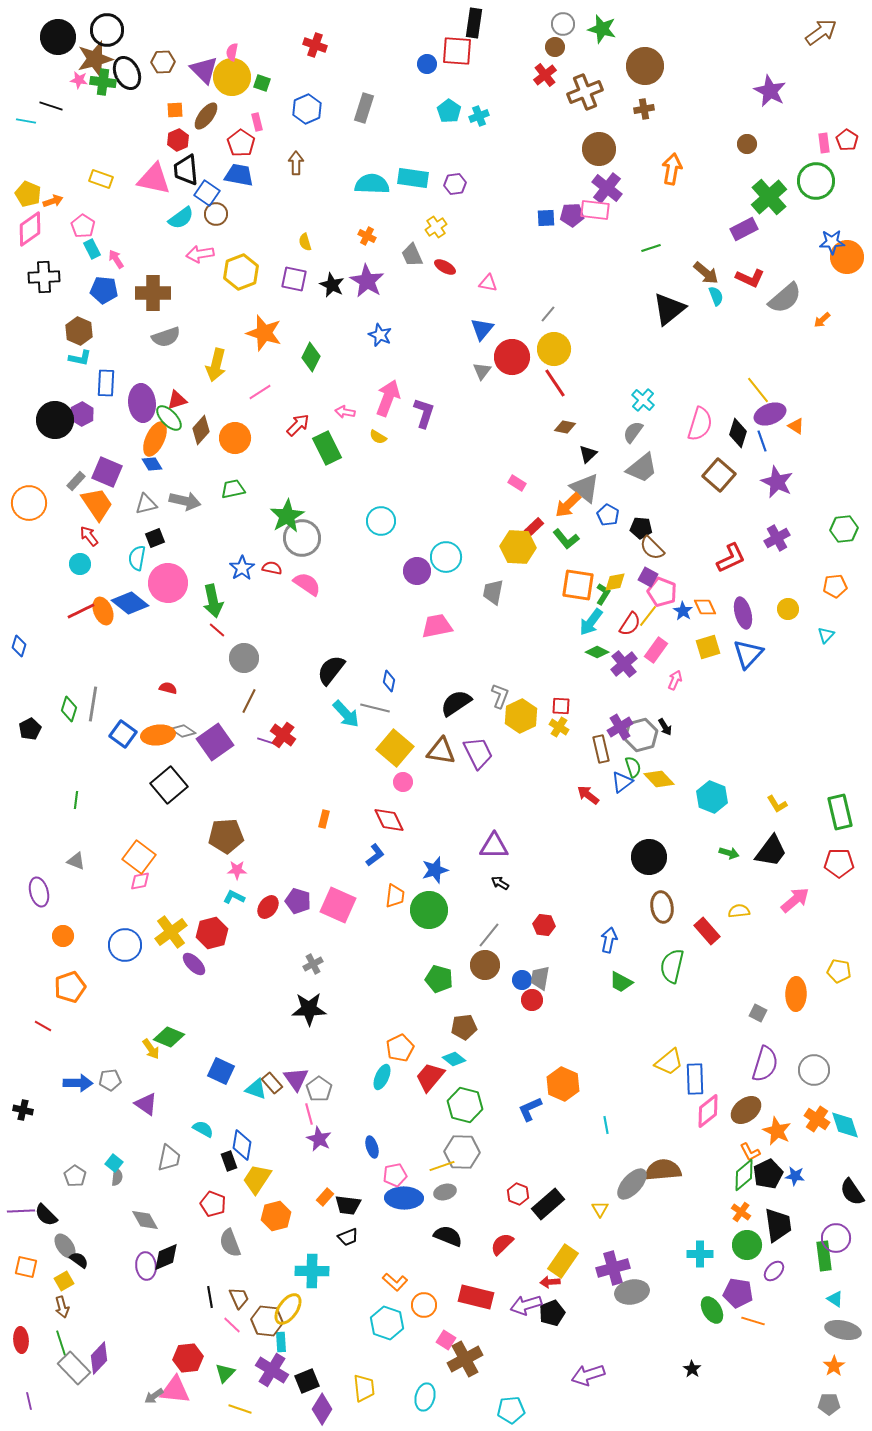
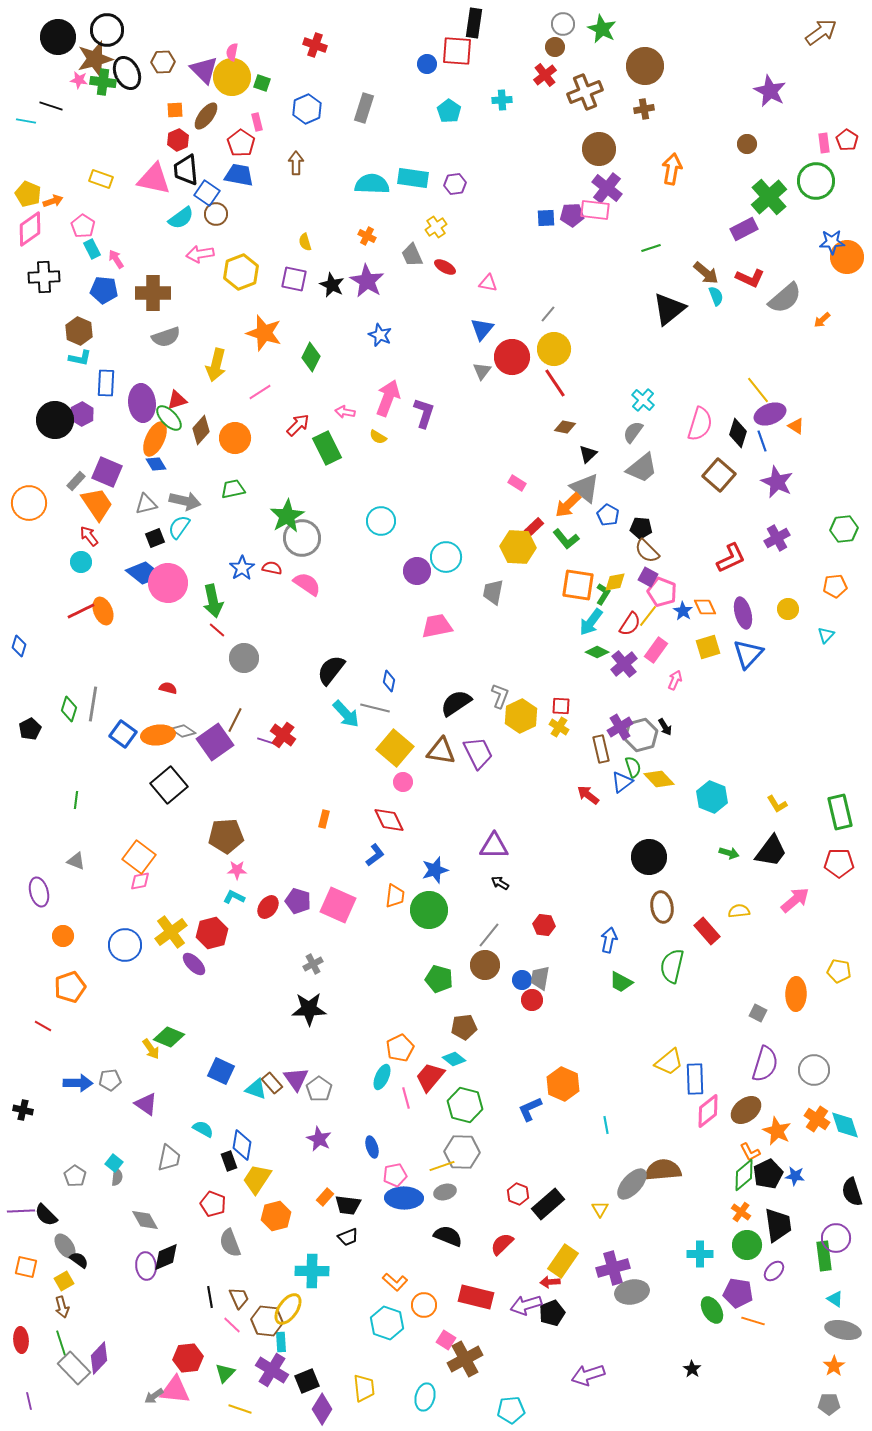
green star at (602, 29): rotated 12 degrees clockwise
cyan cross at (479, 116): moved 23 px right, 16 px up; rotated 18 degrees clockwise
blue diamond at (152, 464): moved 4 px right
brown semicircle at (652, 548): moved 5 px left, 3 px down
cyan semicircle at (137, 558): moved 42 px right, 31 px up; rotated 25 degrees clockwise
cyan circle at (80, 564): moved 1 px right, 2 px up
blue diamond at (130, 603): moved 14 px right, 30 px up
brown line at (249, 701): moved 14 px left, 19 px down
pink line at (309, 1114): moved 97 px right, 16 px up
black semicircle at (852, 1192): rotated 16 degrees clockwise
